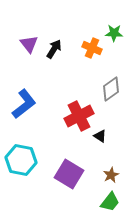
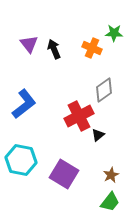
black arrow: rotated 54 degrees counterclockwise
gray diamond: moved 7 px left, 1 px down
black triangle: moved 2 px left, 1 px up; rotated 48 degrees clockwise
purple square: moved 5 px left
